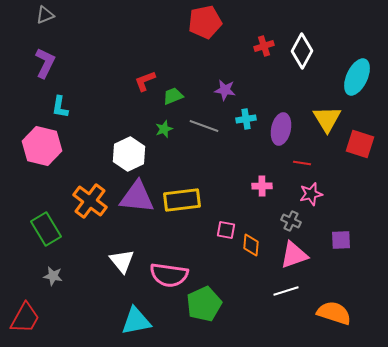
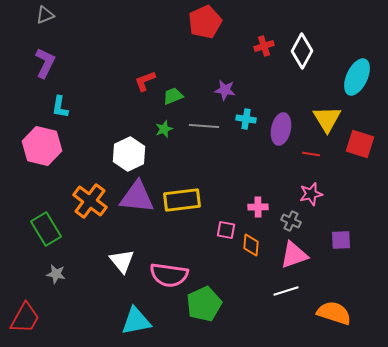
red pentagon: rotated 12 degrees counterclockwise
cyan cross: rotated 18 degrees clockwise
gray line: rotated 16 degrees counterclockwise
red line: moved 9 px right, 9 px up
pink cross: moved 4 px left, 21 px down
gray star: moved 3 px right, 2 px up
